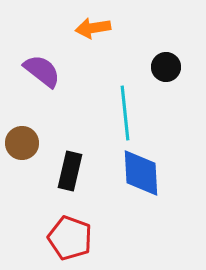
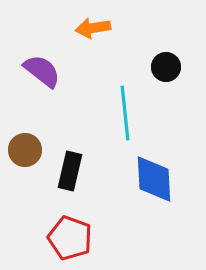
brown circle: moved 3 px right, 7 px down
blue diamond: moved 13 px right, 6 px down
